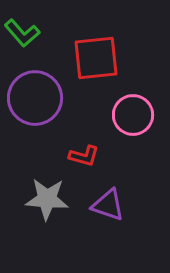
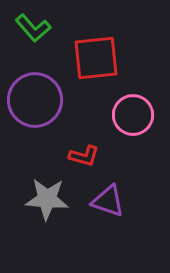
green L-shape: moved 11 px right, 5 px up
purple circle: moved 2 px down
purple triangle: moved 4 px up
